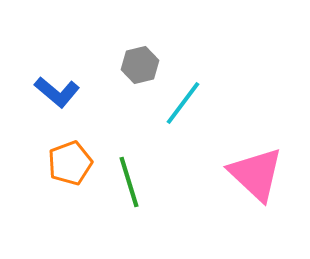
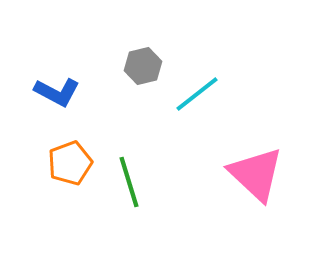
gray hexagon: moved 3 px right, 1 px down
blue L-shape: rotated 12 degrees counterclockwise
cyan line: moved 14 px right, 9 px up; rotated 15 degrees clockwise
